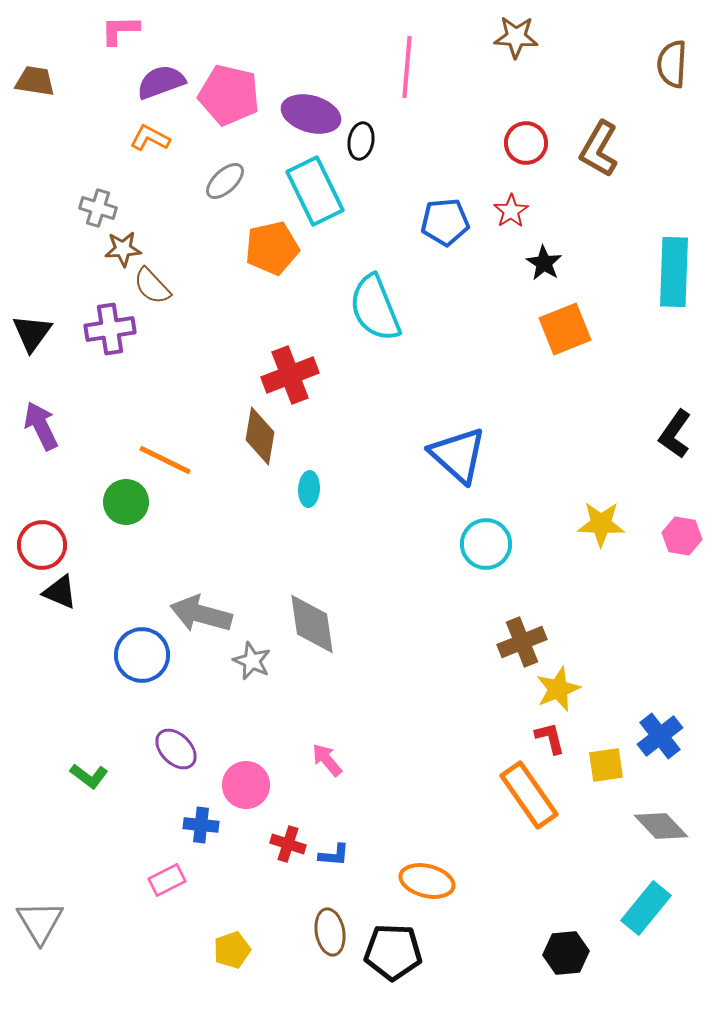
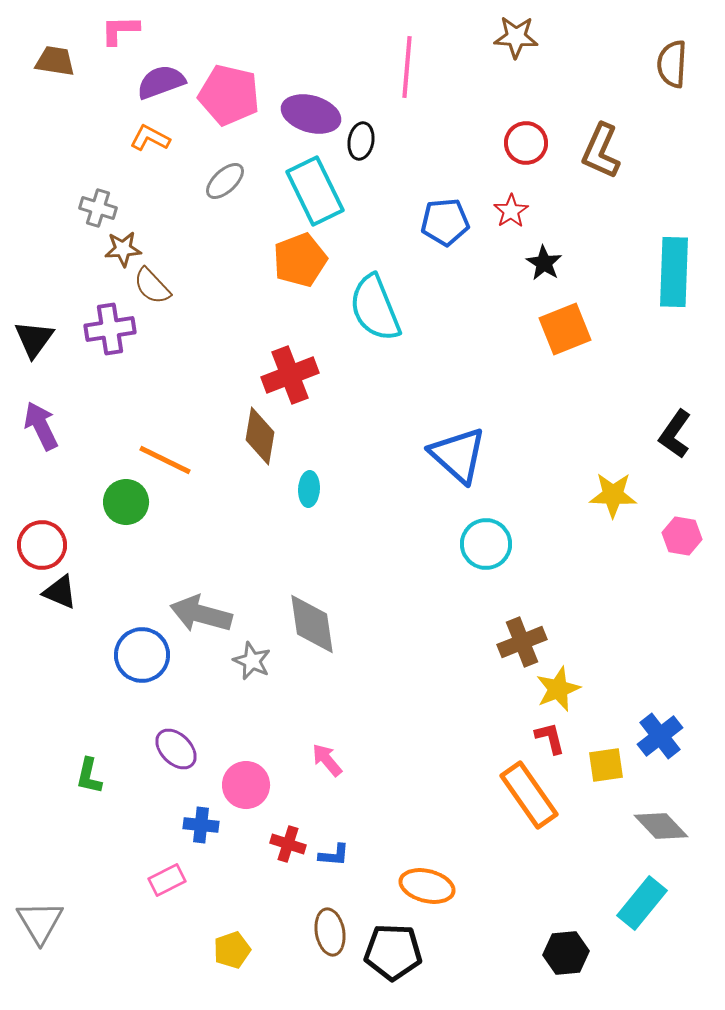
brown trapezoid at (35, 81): moved 20 px right, 20 px up
brown L-shape at (599, 149): moved 2 px right, 2 px down; rotated 6 degrees counterclockwise
orange pentagon at (272, 248): moved 28 px right, 12 px down; rotated 8 degrees counterclockwise
black triangle at (32, 333): moved 2 px right, 6 px down
yellow star at (601, 524): moved 12 px right, 29 px up
green L-shape at (89, 776): rotated 66 degrees clockwise
orange ellipse at (427, 881): moved 5 px down
cyan rectangle at (646, 908): moved 4 px left, 5 px up
